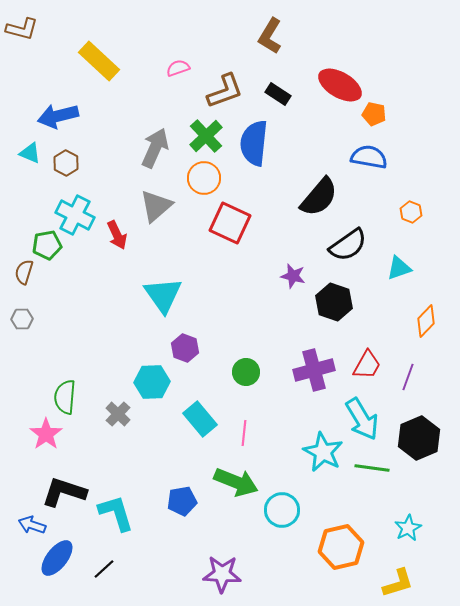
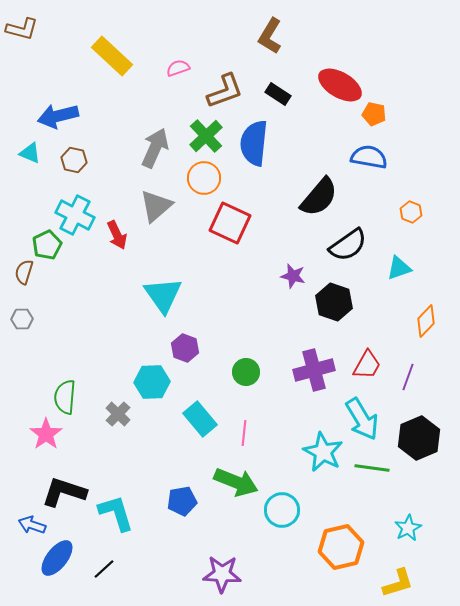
yellow rectangle at (99, 61): moved 13 px right, 5 px up
brown hexagon at (66, 163): moved 8 px right, 3 px up; rotated 15 degrees counterclockwise
green pentagon at (47, 245): rotated 16 degrees counterclockwise
